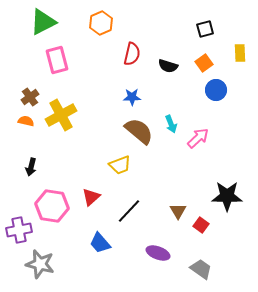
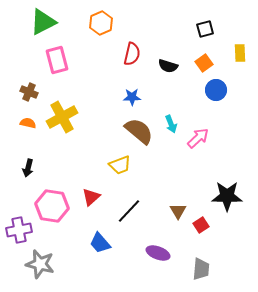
brown cross: moved 1 px left, 5 px up; rotated 30 degrees counterclockwise
yellow cross: moved 1 px right, 2 px down
orange semicircle: moved 2 px right, 2 px down
black arrow: moved 3 px left, 1 px down
red square: rotated 21 degrees clockwise
gray trapezoid: rotated 60 degrees clockwise
